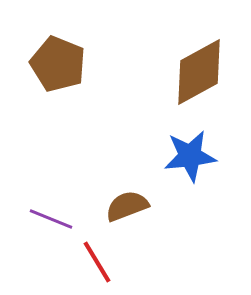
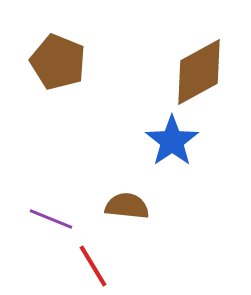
brown pentagon: moved 2 px up
blue star: moved 18 px left, 15 px up; rotated 28 degrees counterclockwise
brown semicircle: rotated 27 degrees clockwise
red line: moved 4 px left, 4 px down
